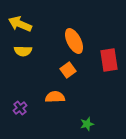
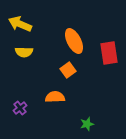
yellow semicircle: moved 1 px right, 1 px down
red rectangle: moved 7 px up
